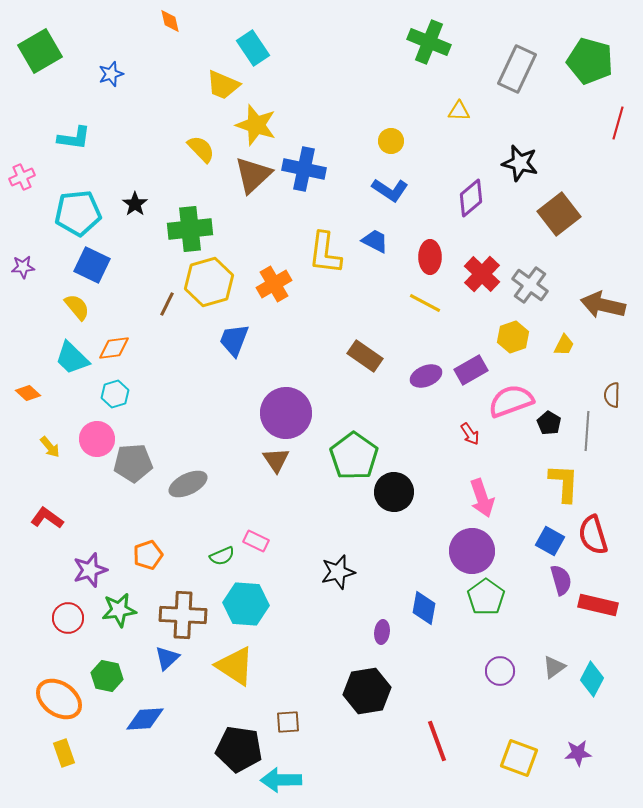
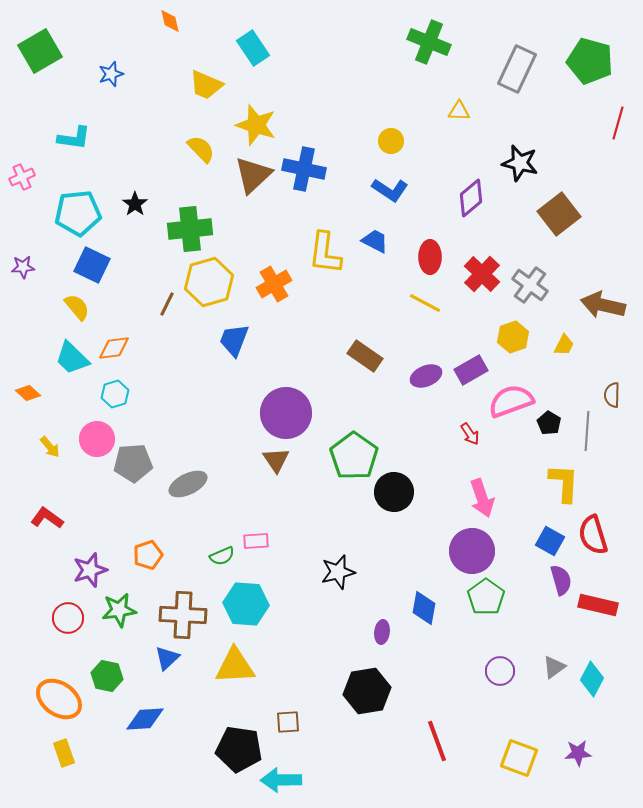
yellow trapezoid at (223, 85): moved 17 px left
pink rectangle at (256, 541): rotated 30 degrees counterclockwise
yellow triangle at (235, 666): rotated 36 degrees counterclockwise
